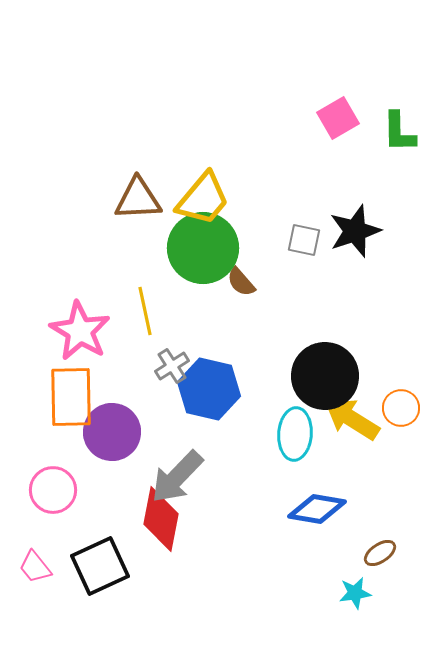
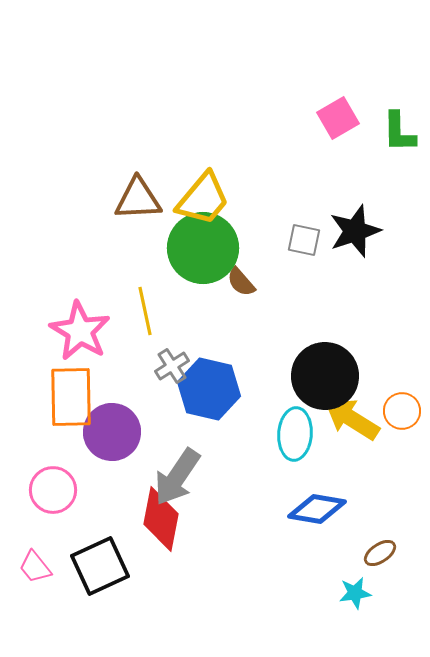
orange circle: moved 1 px right, 3 px down
gray arrow: rotated 10 degrees counterclockwise
